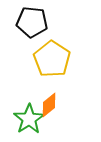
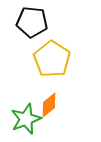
green star: moved 3 px left; rotated 12 degrees clockwise
